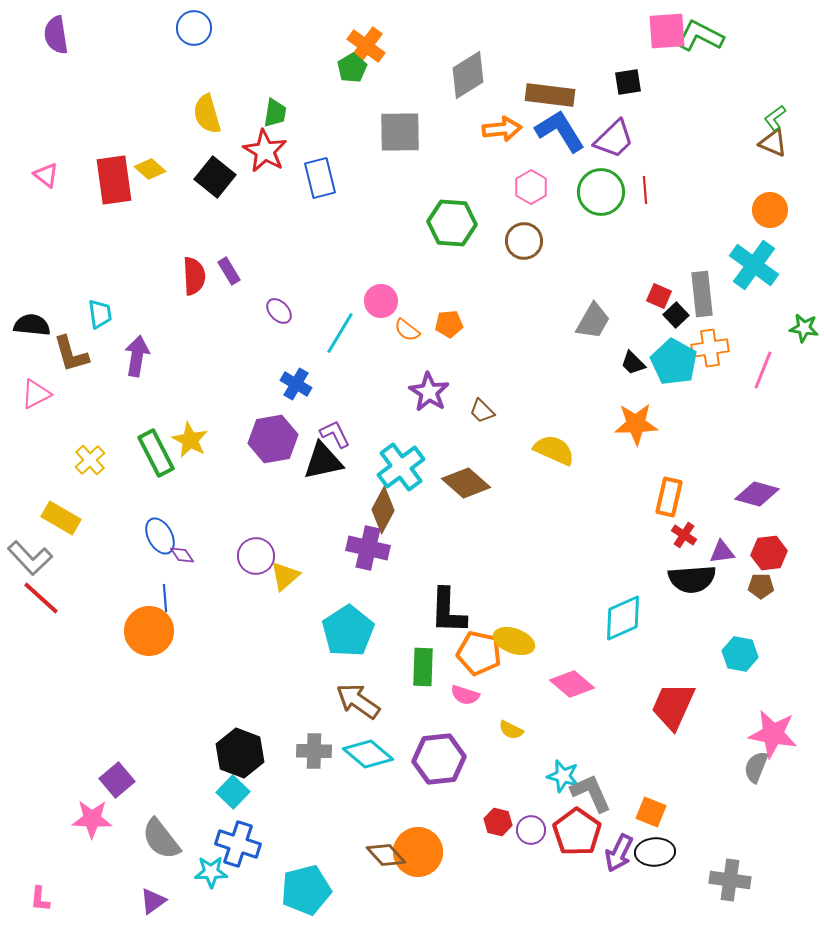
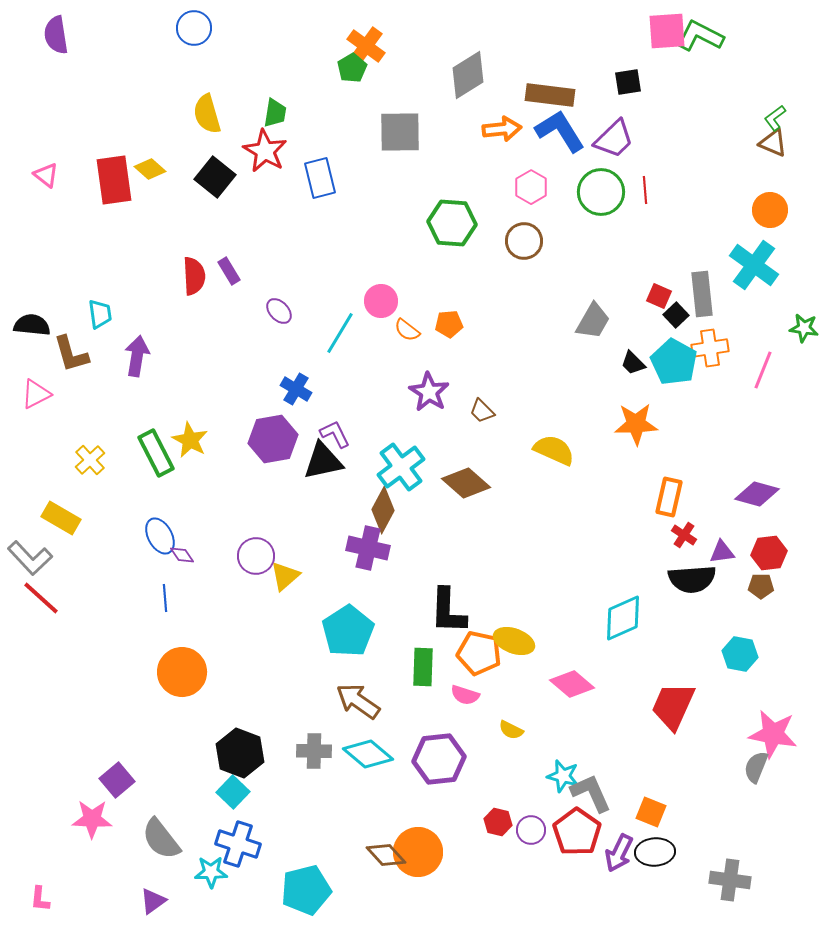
blue cross at (296, 384): moved 5 px down
orange circle at (149, 631): moved 33 px right, 41 px down
